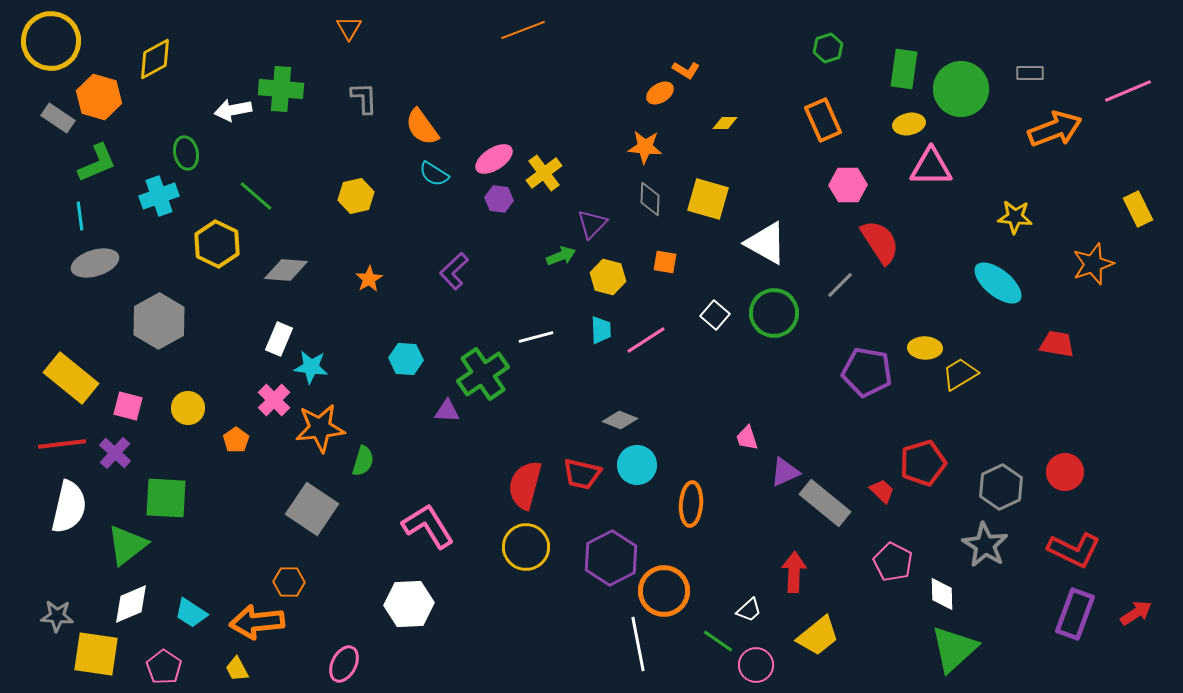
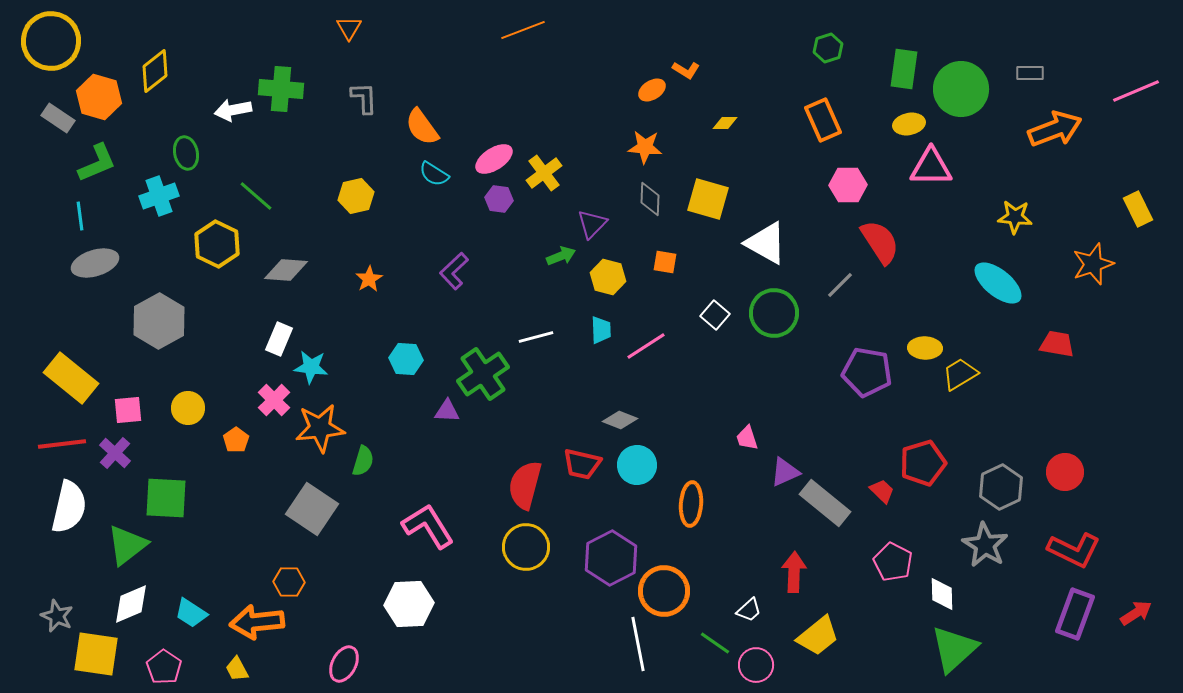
yellow diamond at (155, 59): moved 12 px down; rotated 9 degrees counterclockwise
pink line at (1128, 91): moved 8 px right
orange ellipse at (660, 93): moved 8 px left, 3 px up
pink line at (646, 340): moved 6 px down
pink square at (128, 406): moved 4 px down; rotated 20 degrees counterclockwise
red trapezoid at (582, 474): moved 10 px up
gray star at (57, 616): rotated 20 degrees clockwise
green line at (718, 641): moved 3 px left, 2 px down
